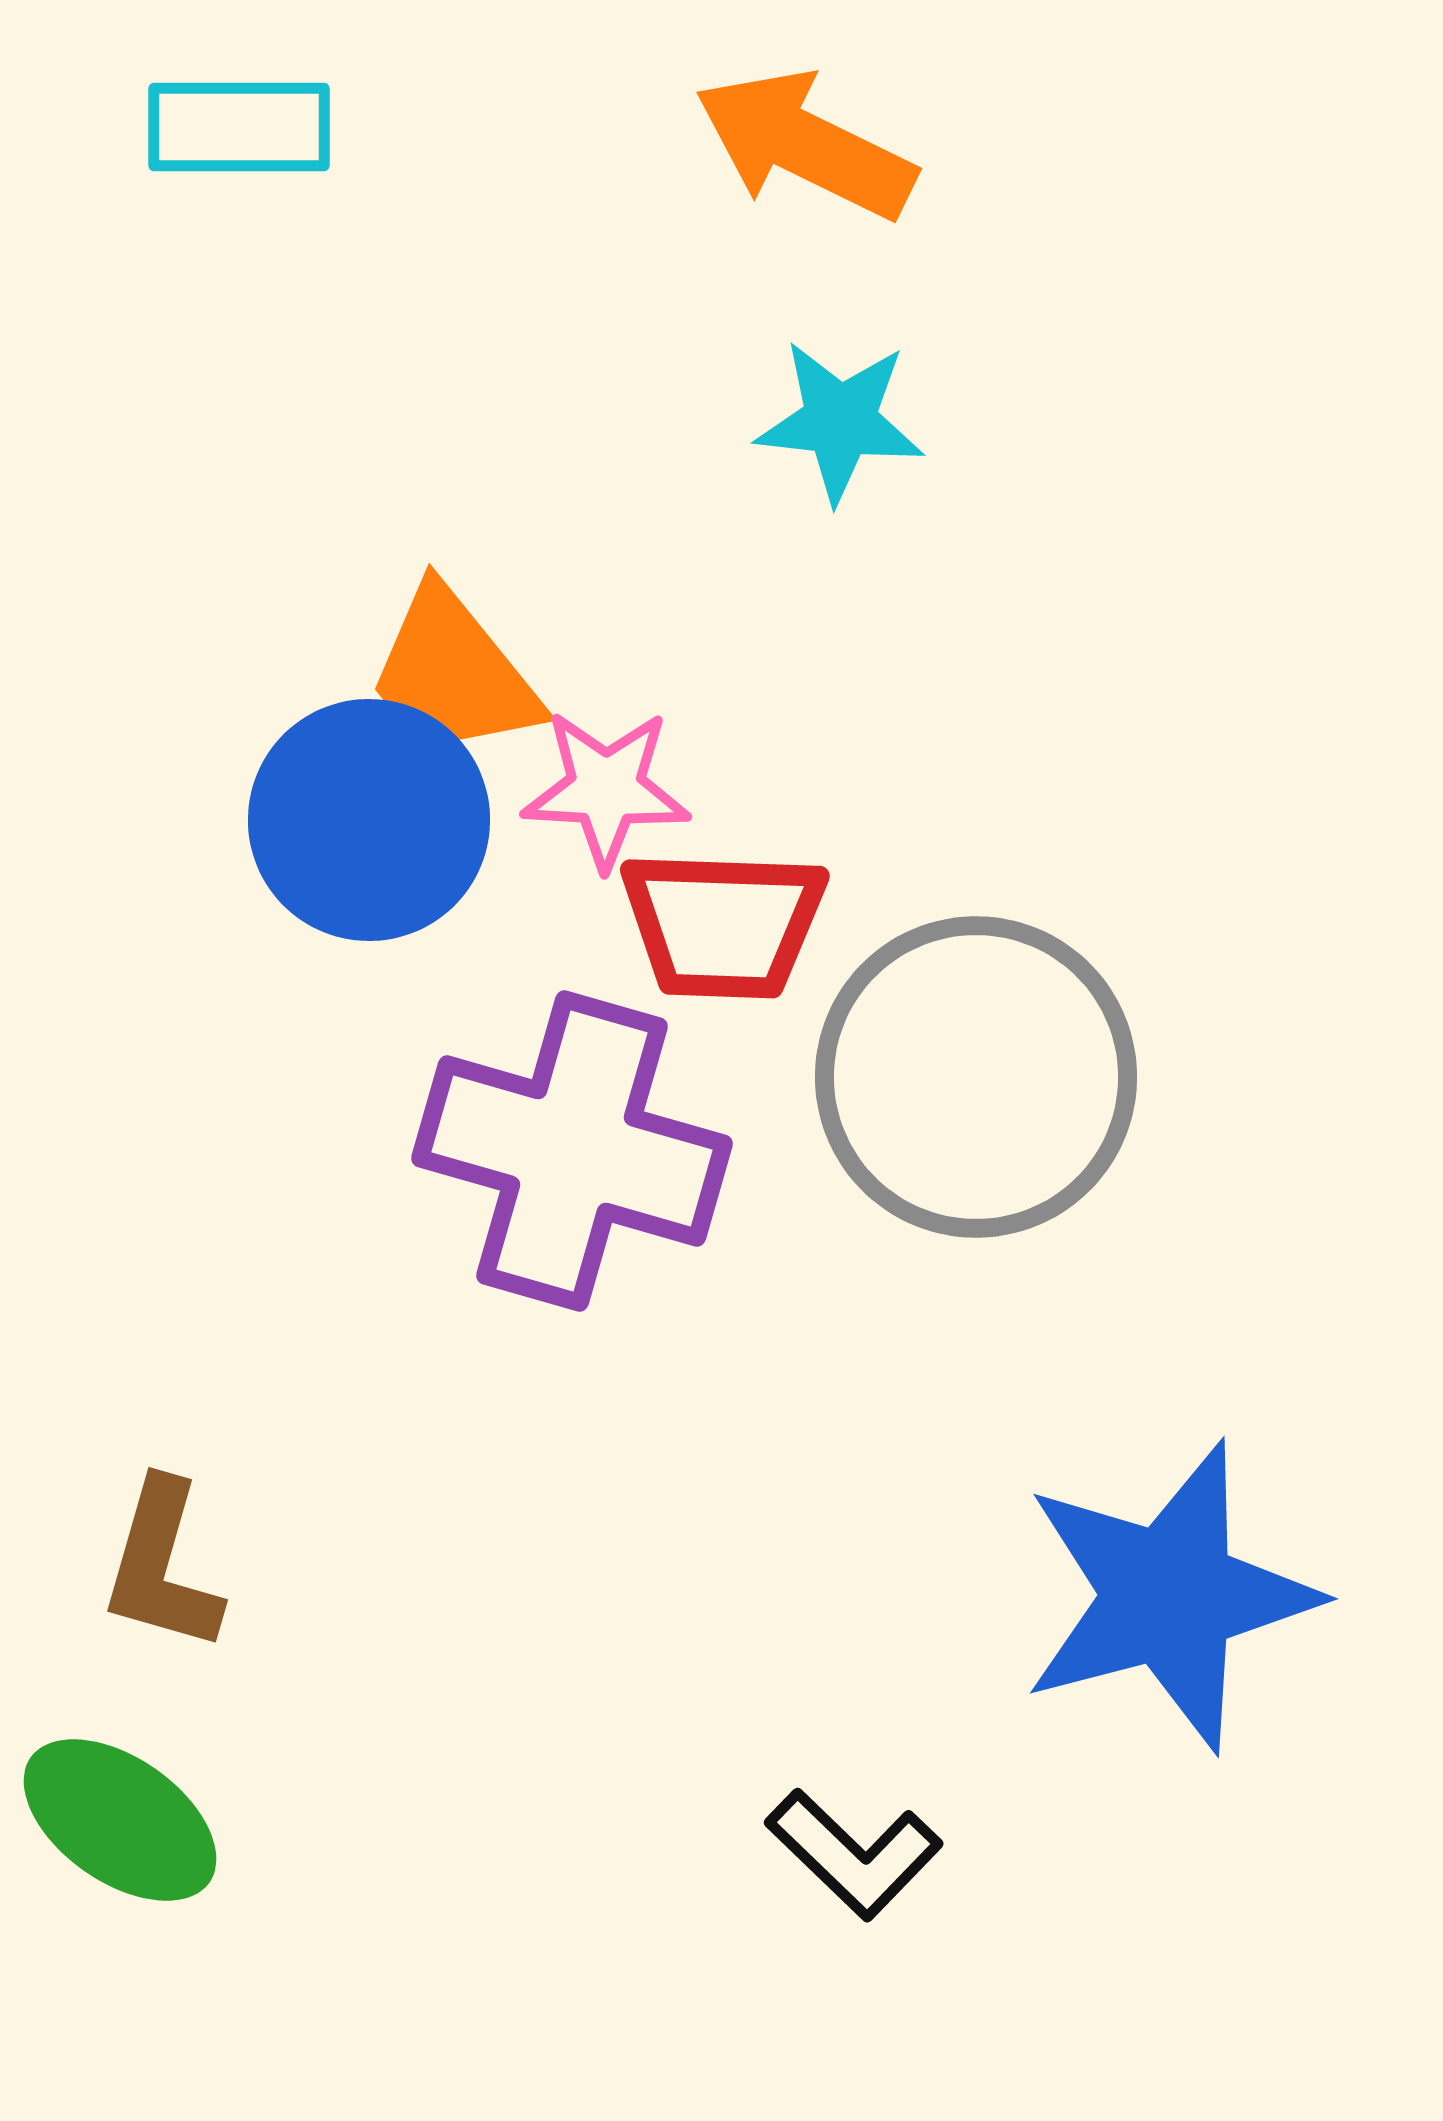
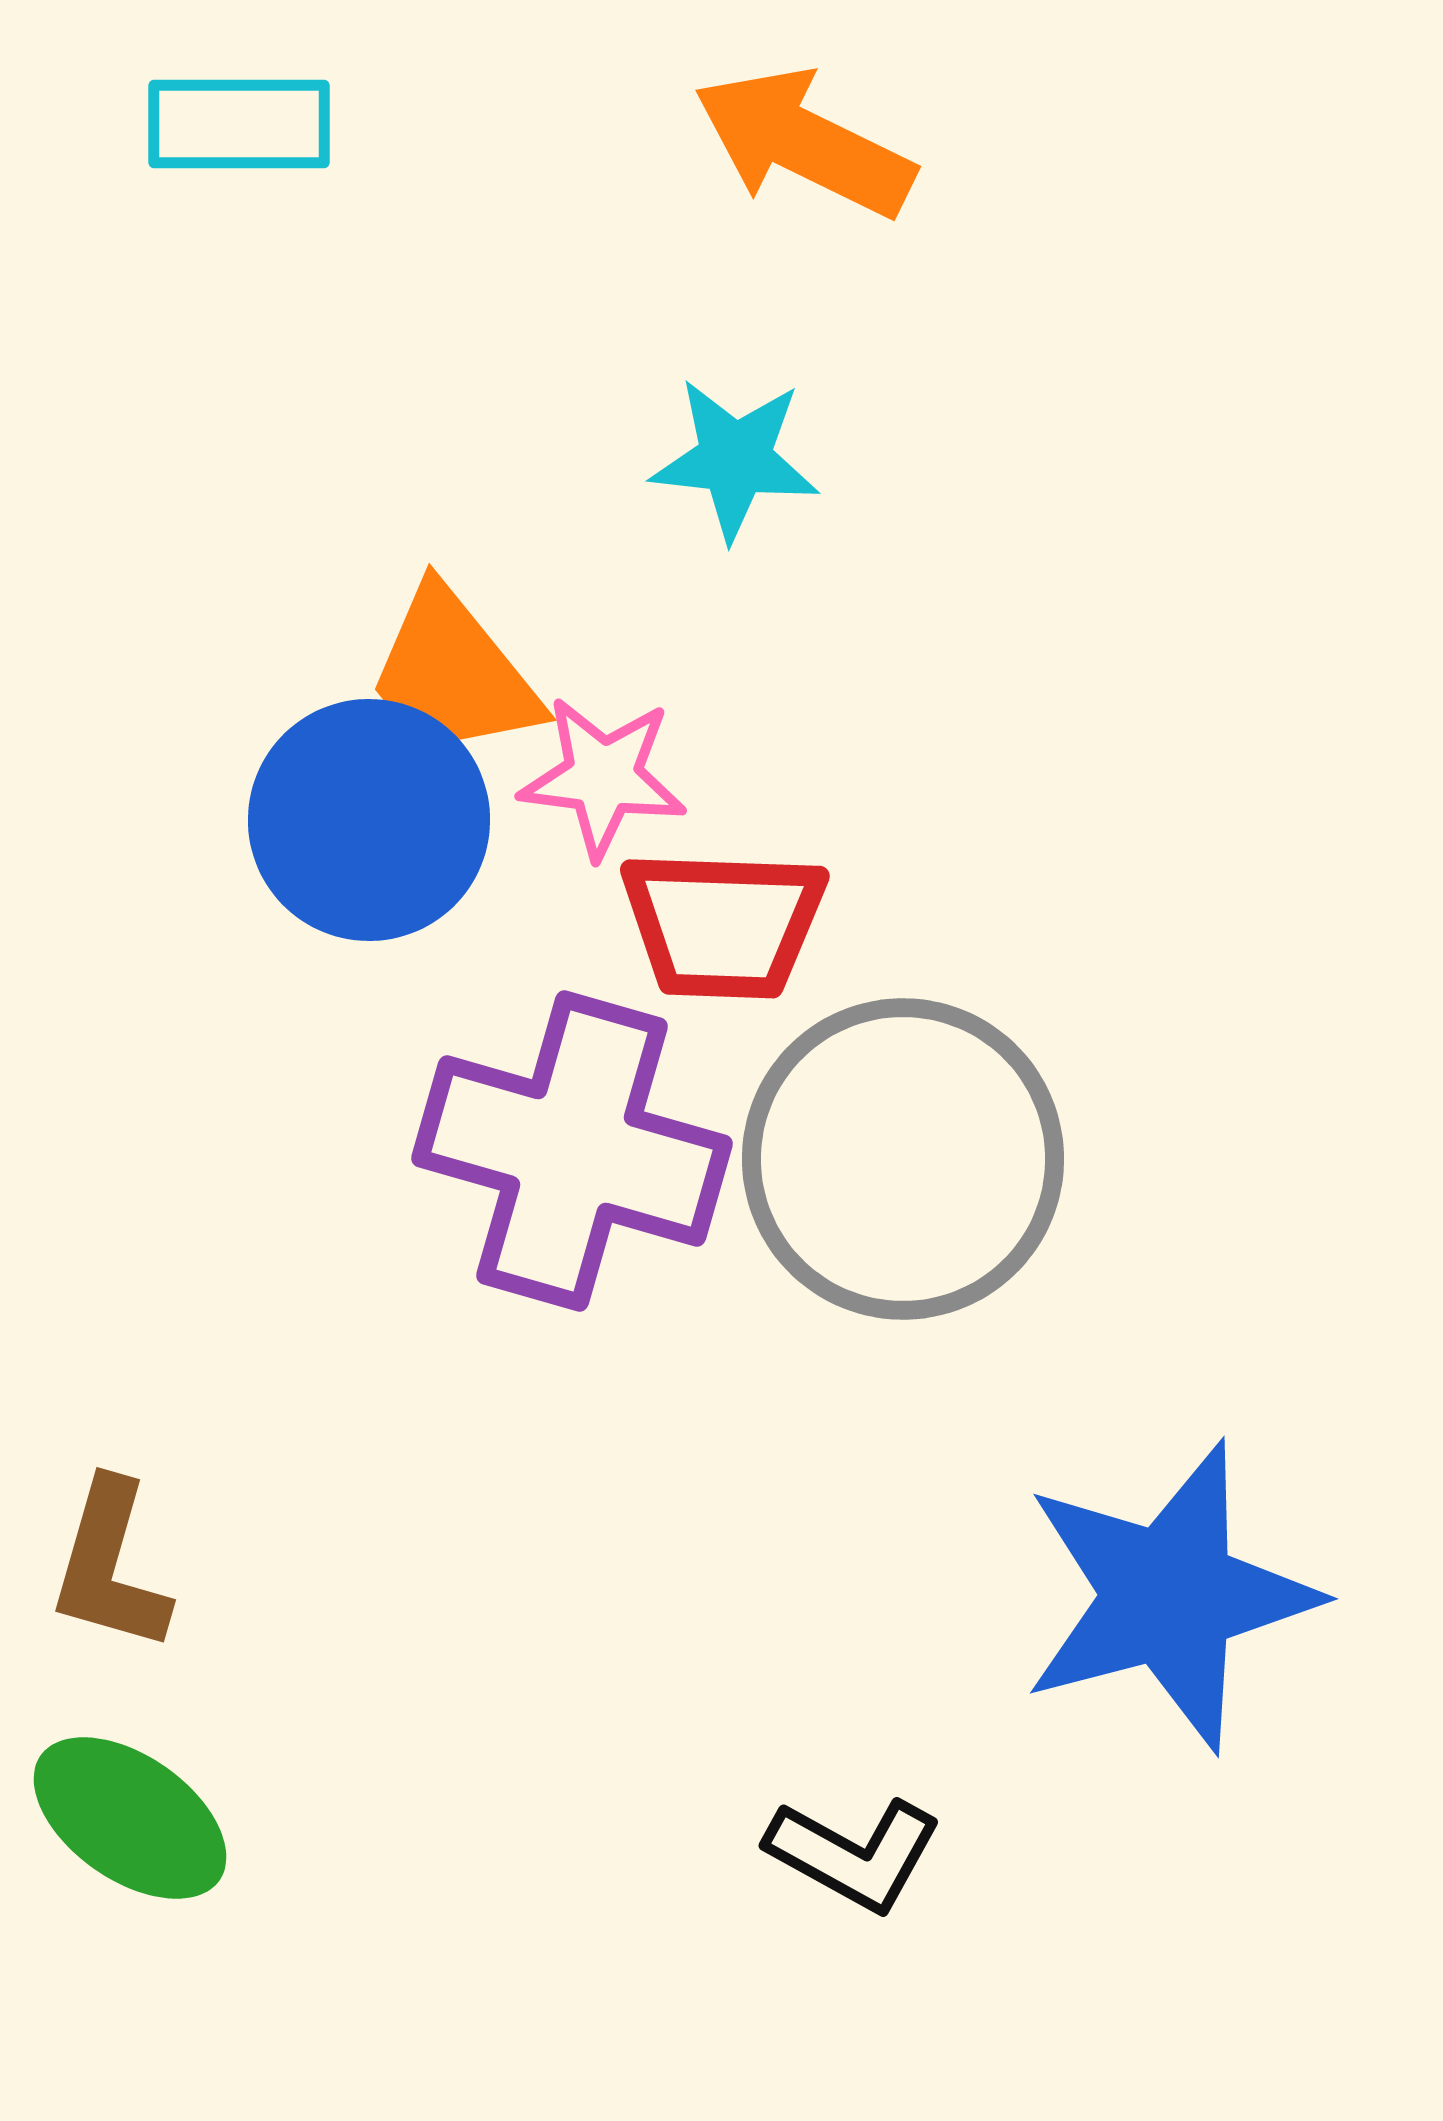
cyan rectangle: moved 3 px up
orange arrow: moved 1 px left, 2 px up
cyan star: moved 105 px left, 38 px down
pink star: moved 3 px left, 12 px up; rotated 4 degrees clockwise
gray circle: moved 73 px left, 82 px down
brown L-shape: moved 52 px left
green ellipse: moved 10 px right, 2 px up
black L-shape: rotated 15 degrees counterclockwise
